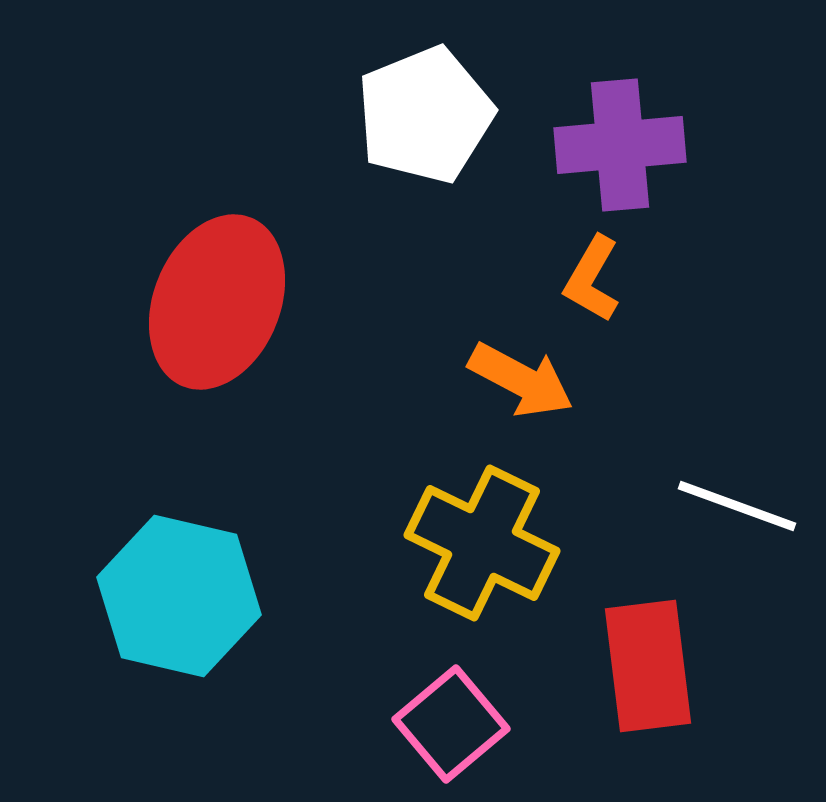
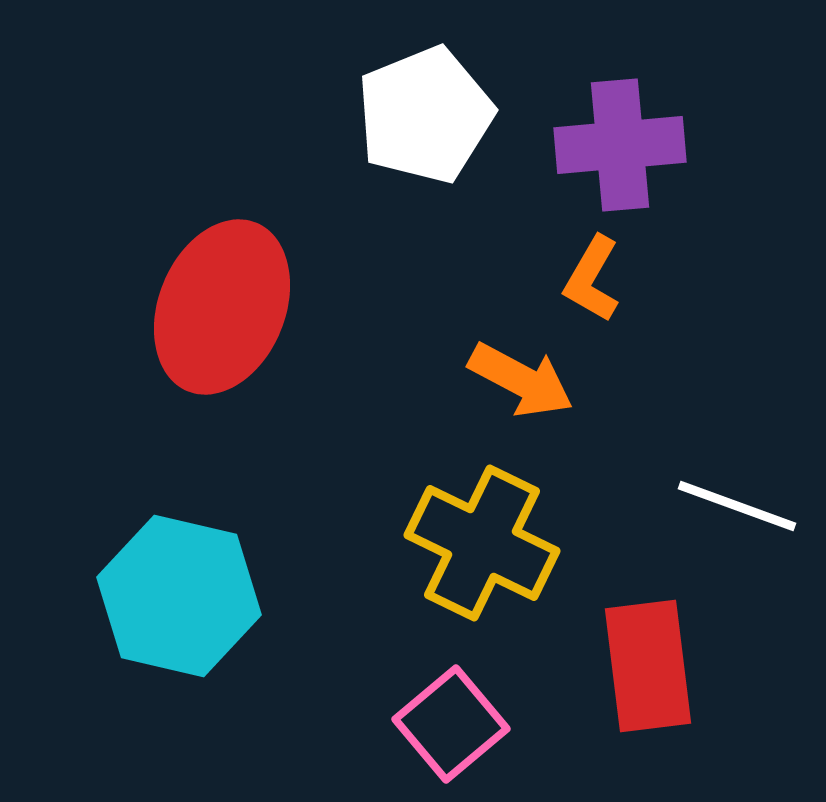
red ellipse: moved 5 px right, 5 px down
